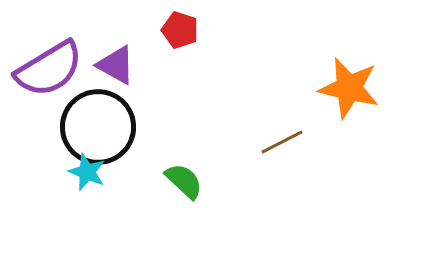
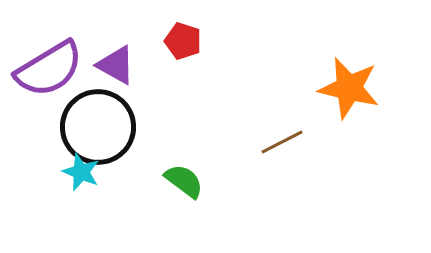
red pentagon: moved 3 px right, 11 px down
cyan star: moved 6 px left
green semicircle: rotated 6 degrees counterclockwise
